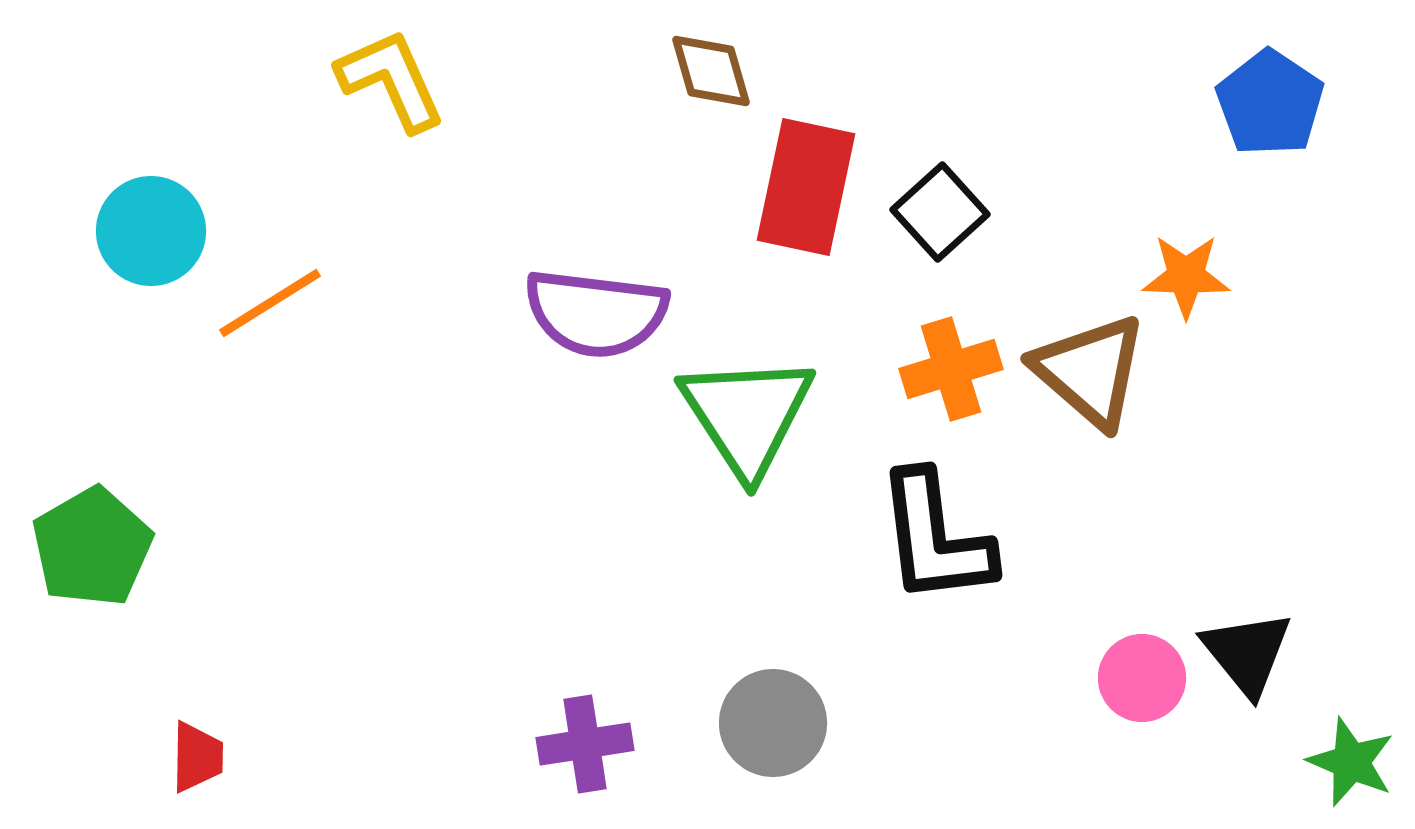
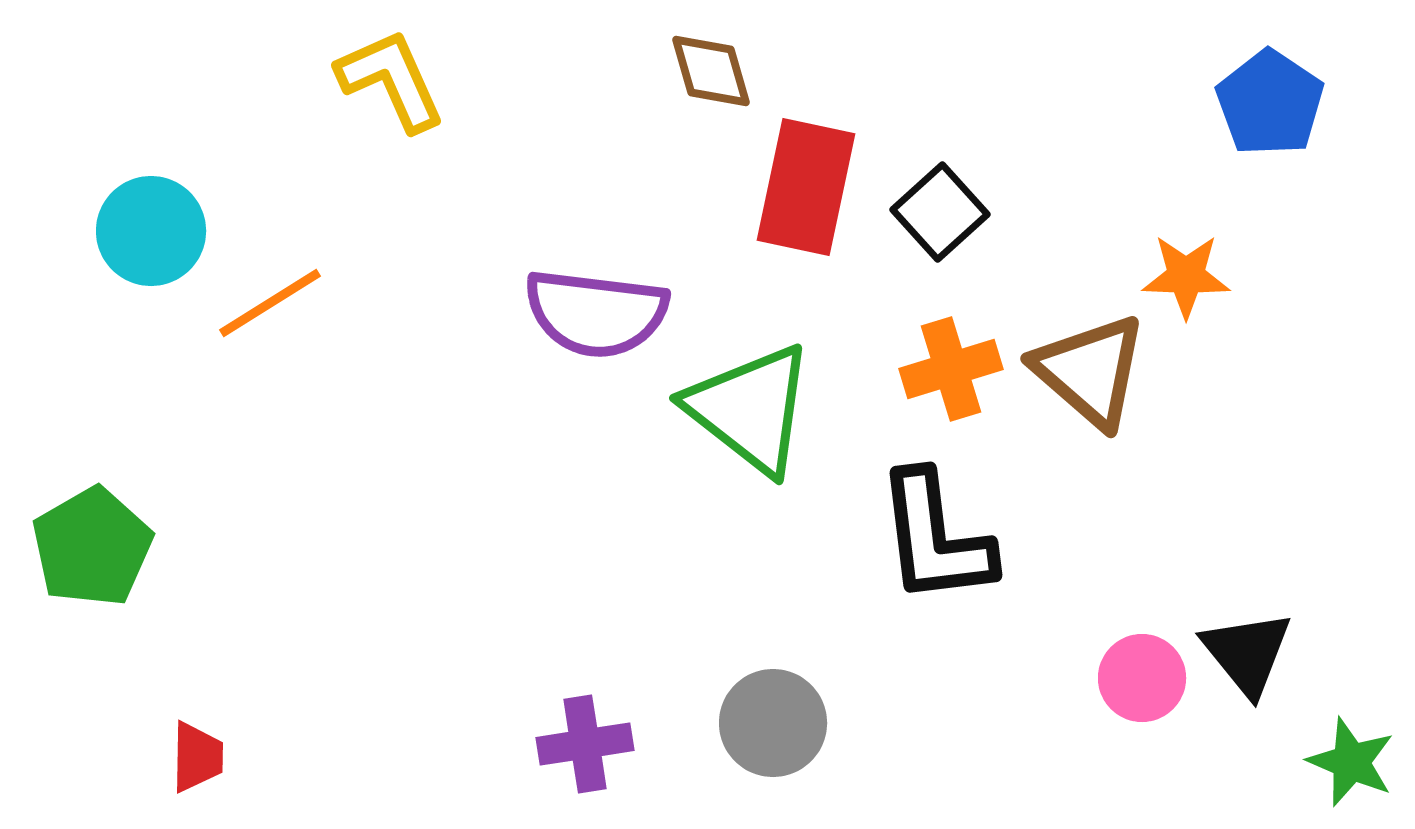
green triangle: moved 3 px right, 6 px up; rotated 19 degrees counterclockwise
